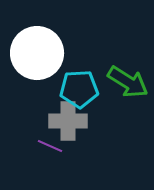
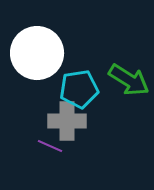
green arrow: moved 1 px right, 2 px up
cyan pentagon: rotated 6 degrees counterclockwise
gray cross: moved 1 px left
